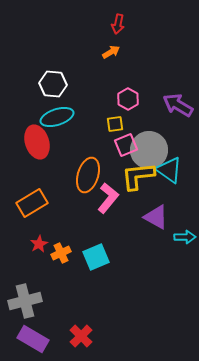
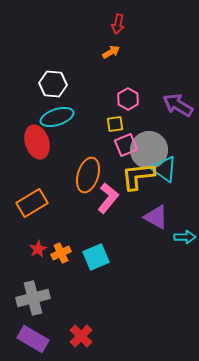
cyan triangle: moved 5 px left, 1 px up
red star: moved 1 px left, 5 px down
gray cross: moved 8 px right, 3 px up
